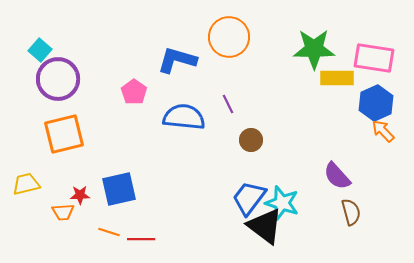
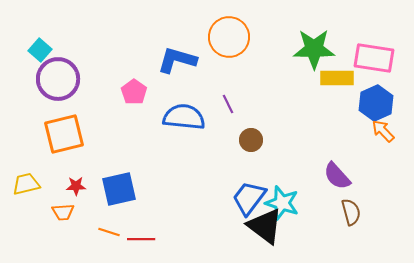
red star: moved 4 px left, 9 px up
